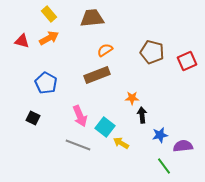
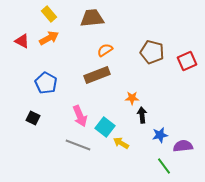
red triangle: rotated 14 degrees clockwise
